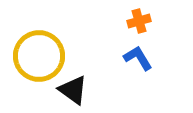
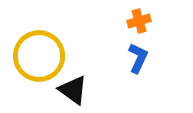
blue L-shape: rotated 56 degrees clockwise
